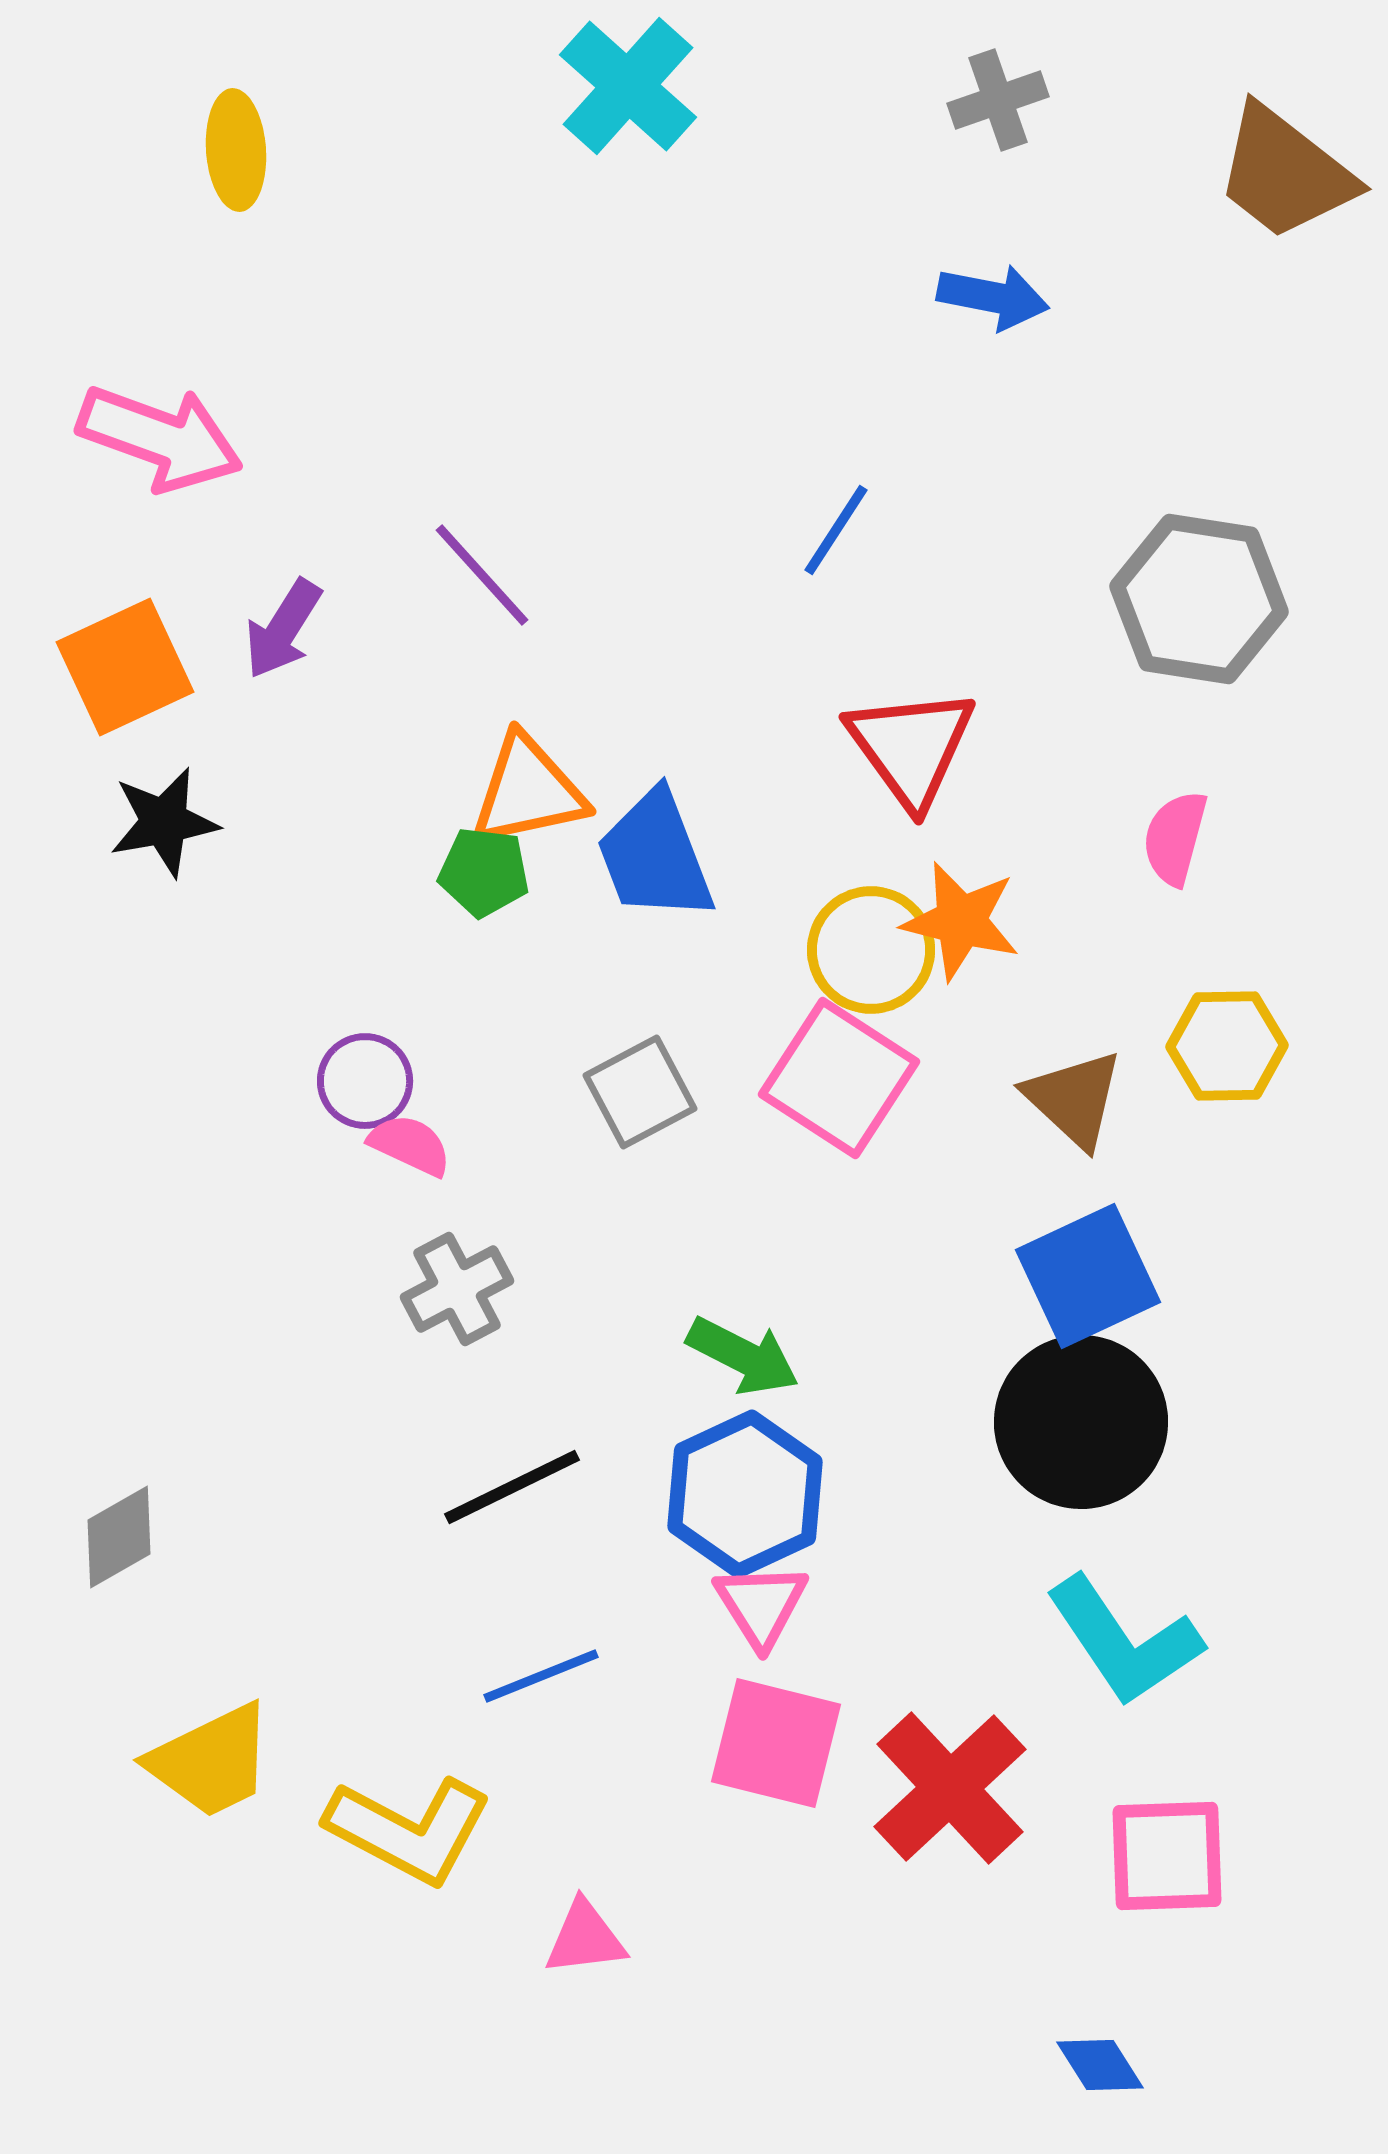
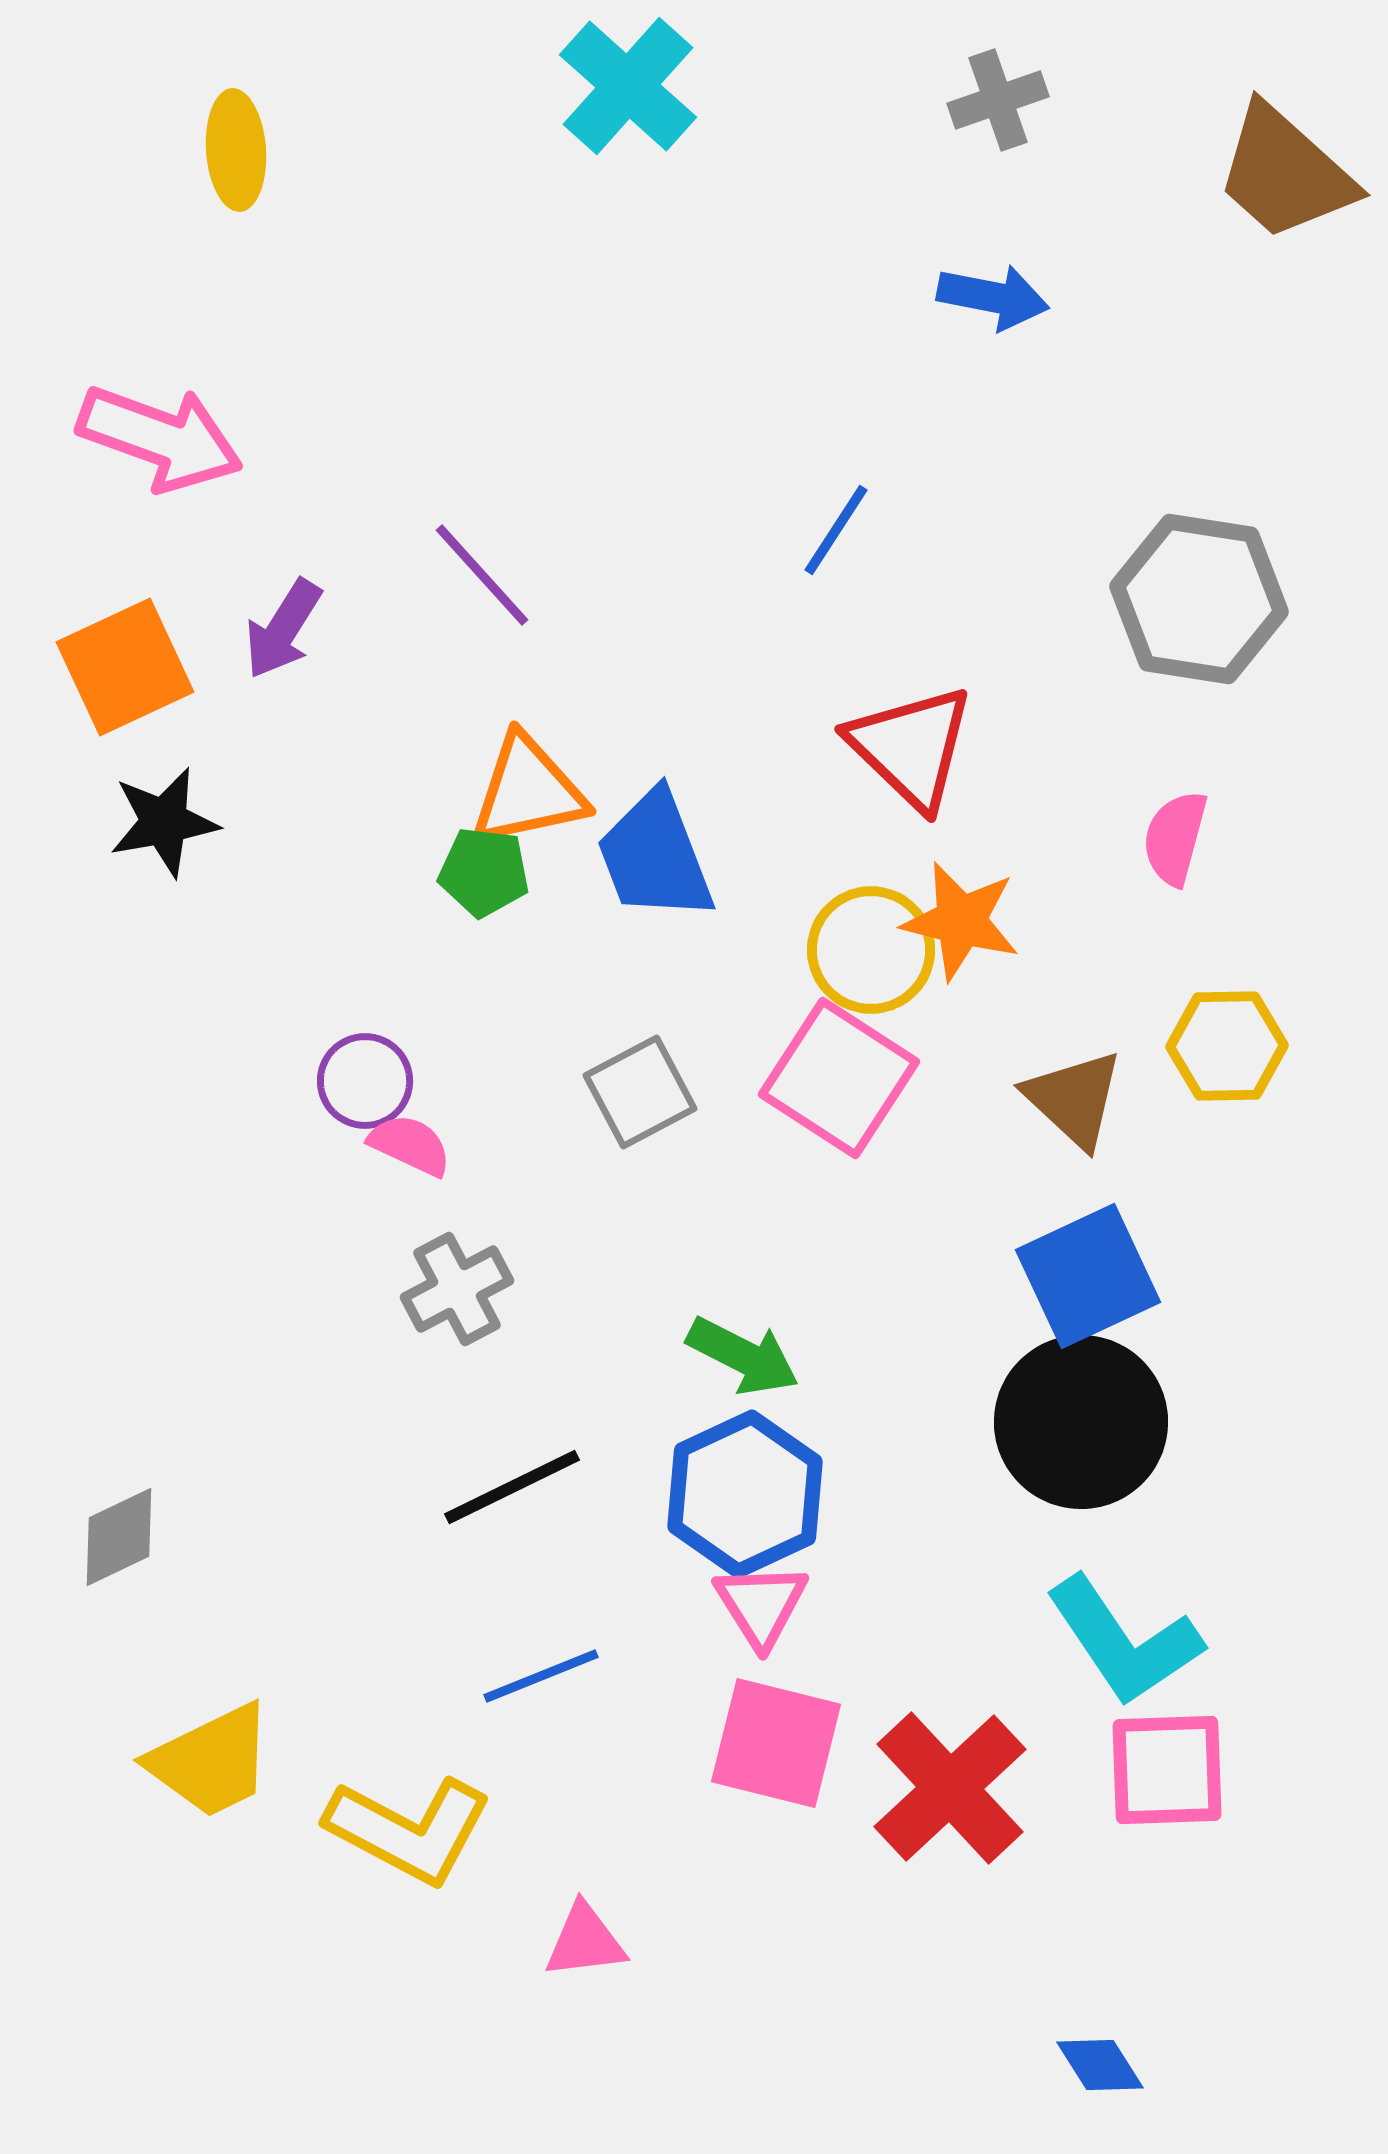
brown trapezoid at (1285, 173): rotated 4 degrees clockwise
red triangle at (911, 747): rotated 10 degrees counterclockwise
gray diamond at (119, 1537): rotated 4 degrees clockwise
pink square at (1167, 1856): moved 86 px up
pink triangle at (585, 1938): moved 3 px down
